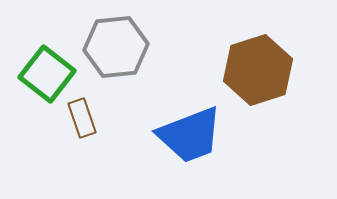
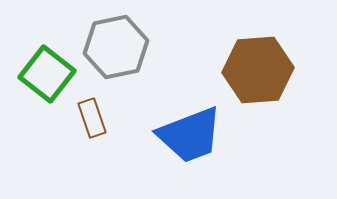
gray hexagon: rotated 6 degrees counterclockwise
brown hexagon: rotated 14 degrees clockwise
brown rectangle: moved 10 px right
